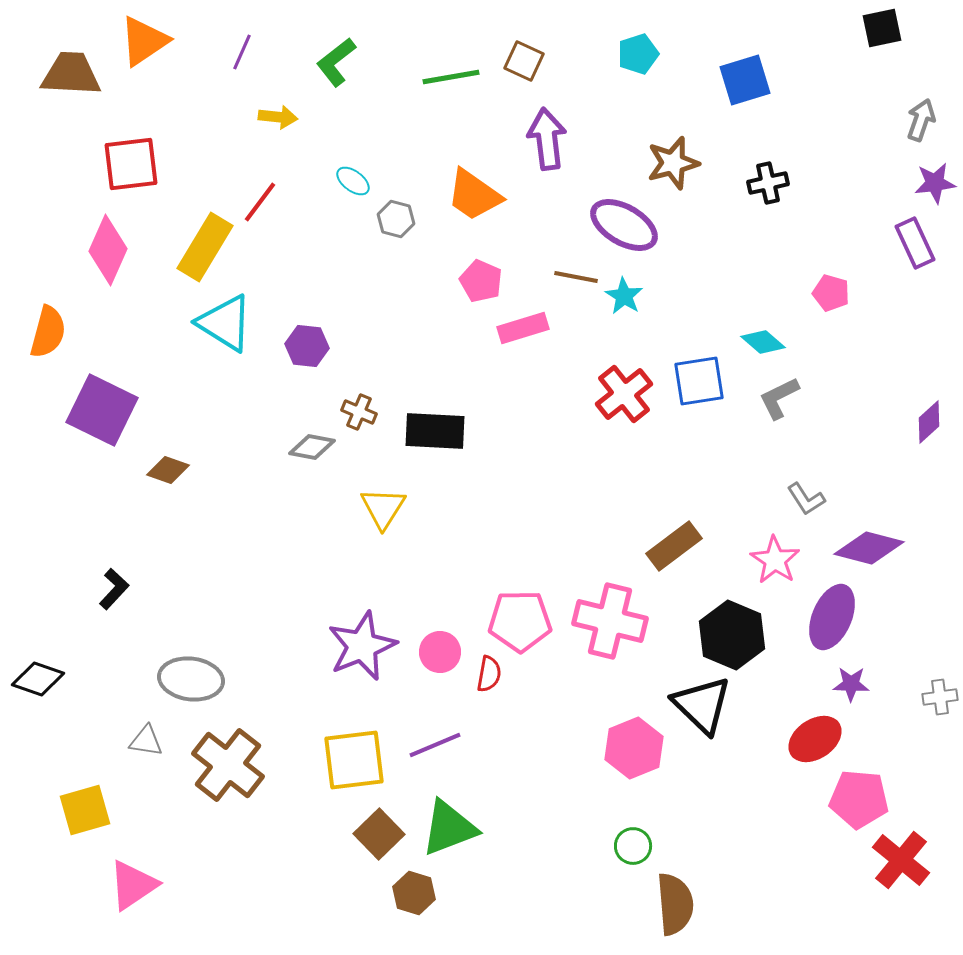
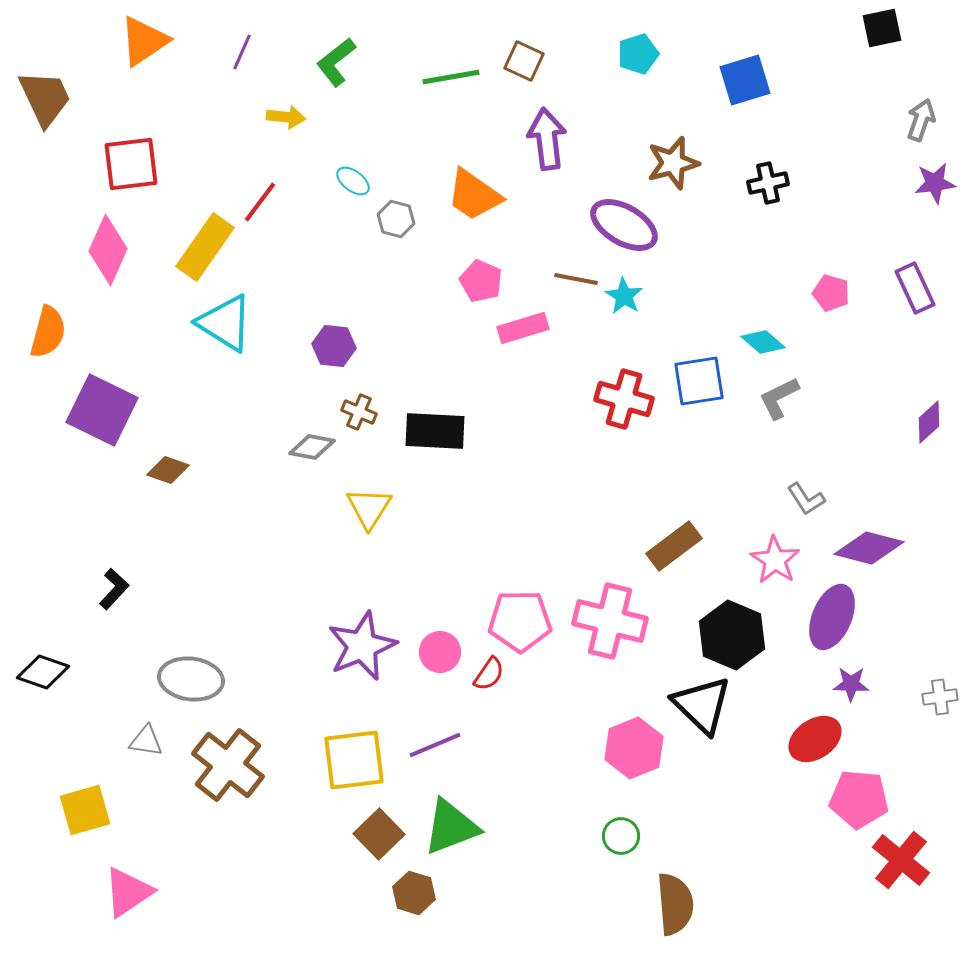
brown trapezoid at (71, 74): moved 26 px left, 24 px down; rotated 62 degrees clockwise
yellow arrow at (278, 117): moved 8 px right
purple rectangle at (915, 243): moved 45 px down
yellow rectangle at (205, 247): rotated 4 degrees clockwise
brown line at (576, 277): moved 2 px down
purple hexagon at (307, 346): moved 27 px right
red cross at (624, 394): moved 5 px down; rotated 36 degrees counterclockwise
yellow triangle at (383, 508): moved 14 px left
red semicircle at (489, 674): rotated 24 degrees clockwise
black diamond at (38, 679): moved 5 px right, 7 px up
green triangle at (449, 828): moved 2 px right, 1 px up
green circle at (633, 846): moved 12 px left, 10 px up
pink triangle at (133, 885): moved 5 px left, 7 px down
